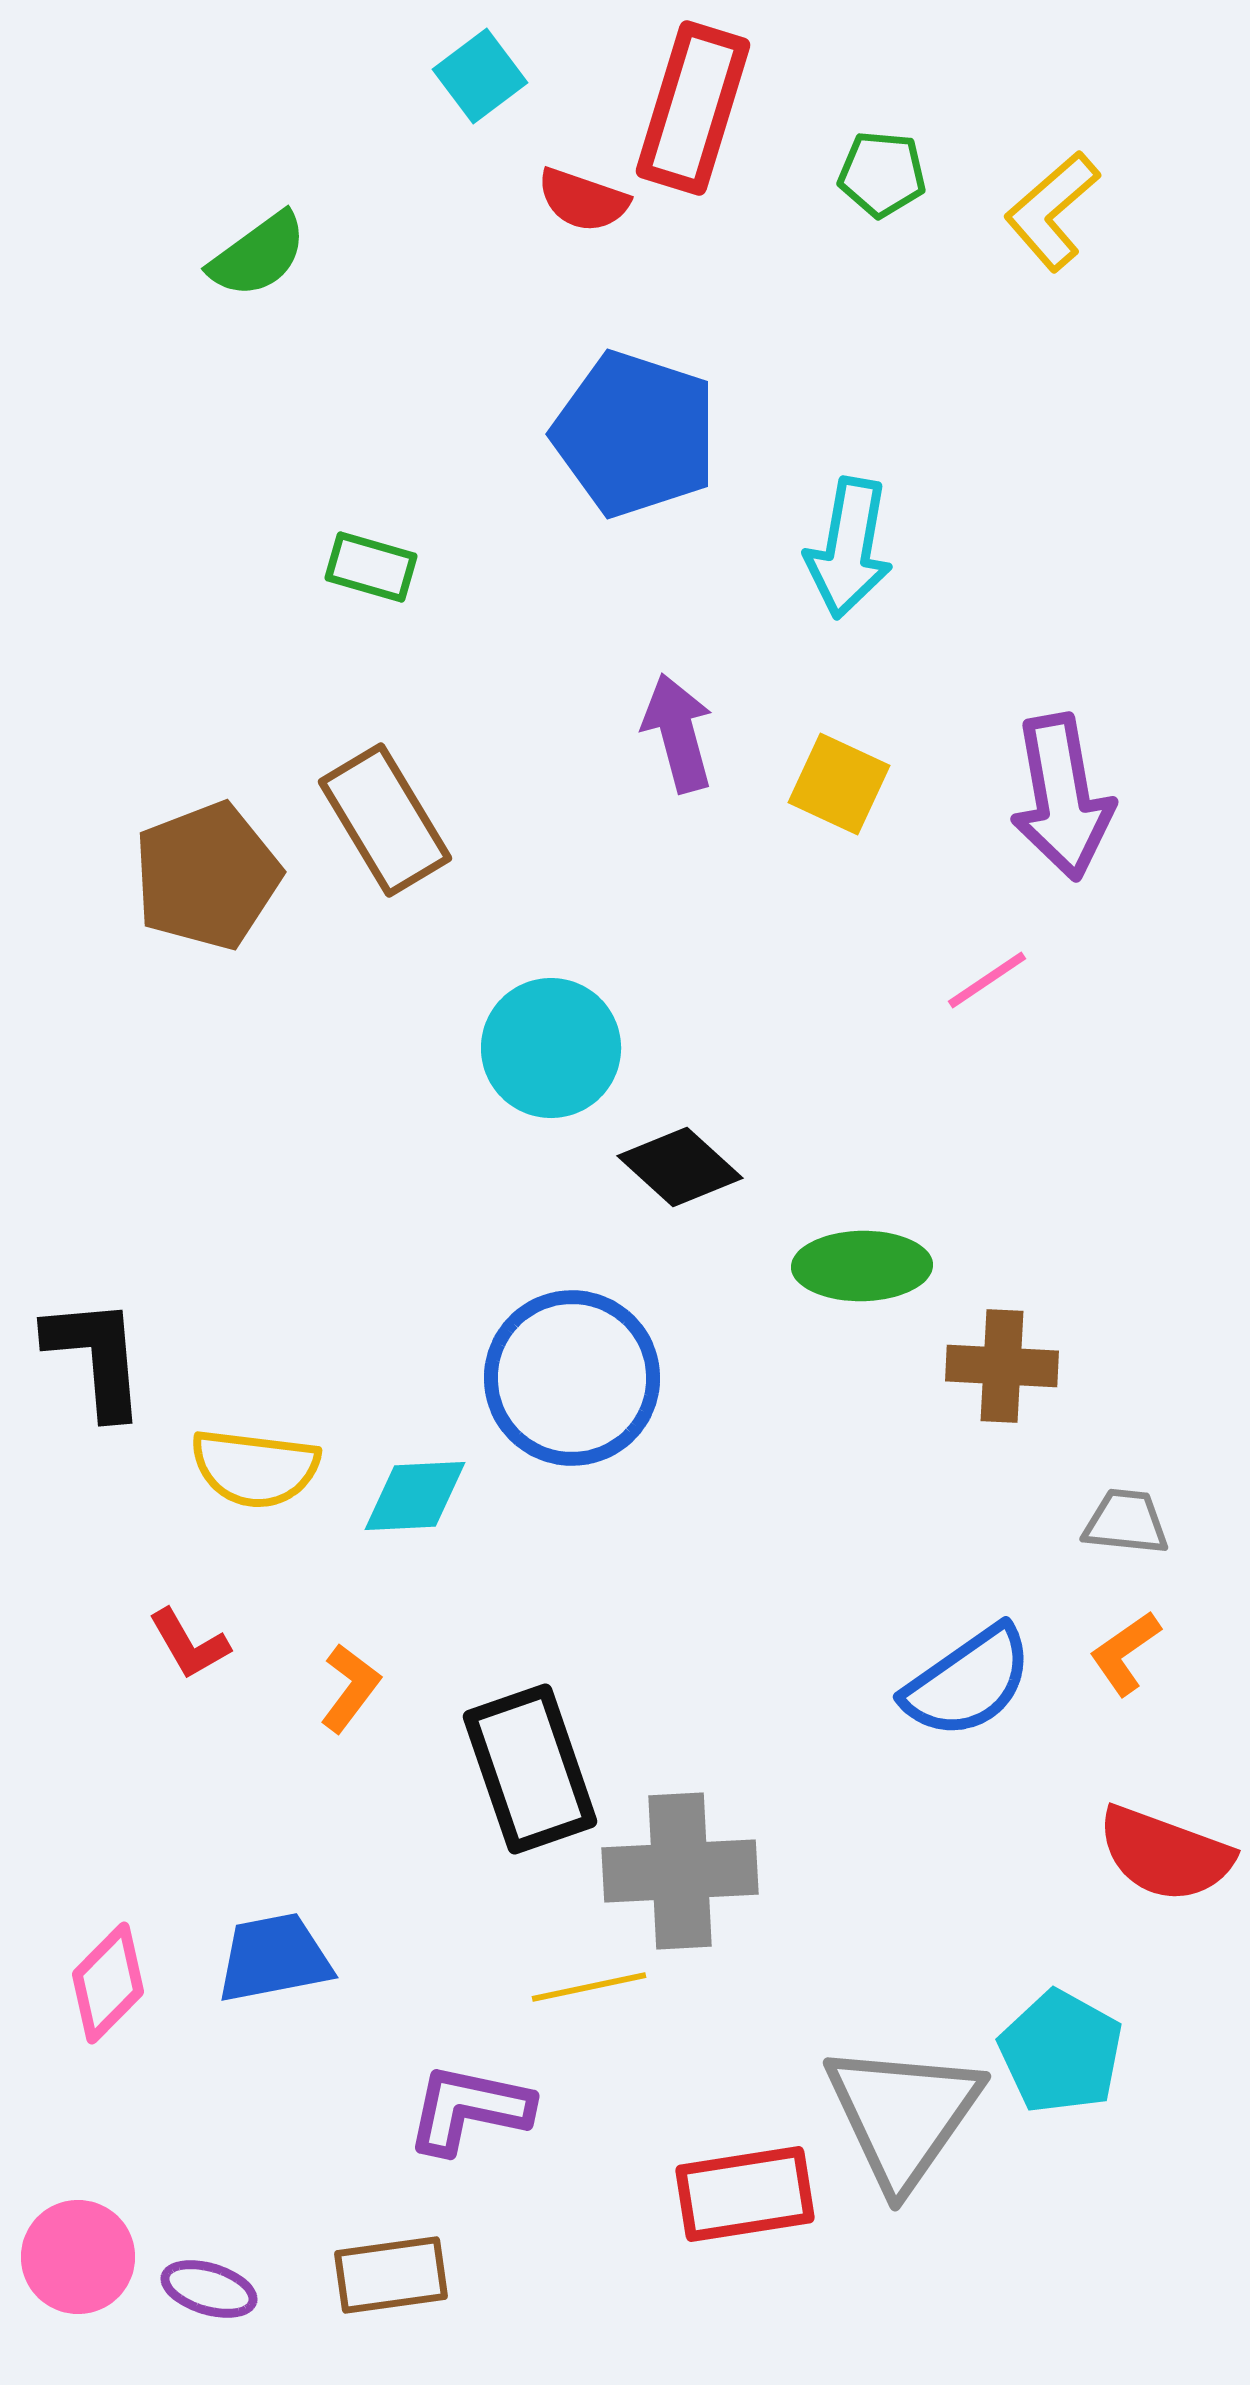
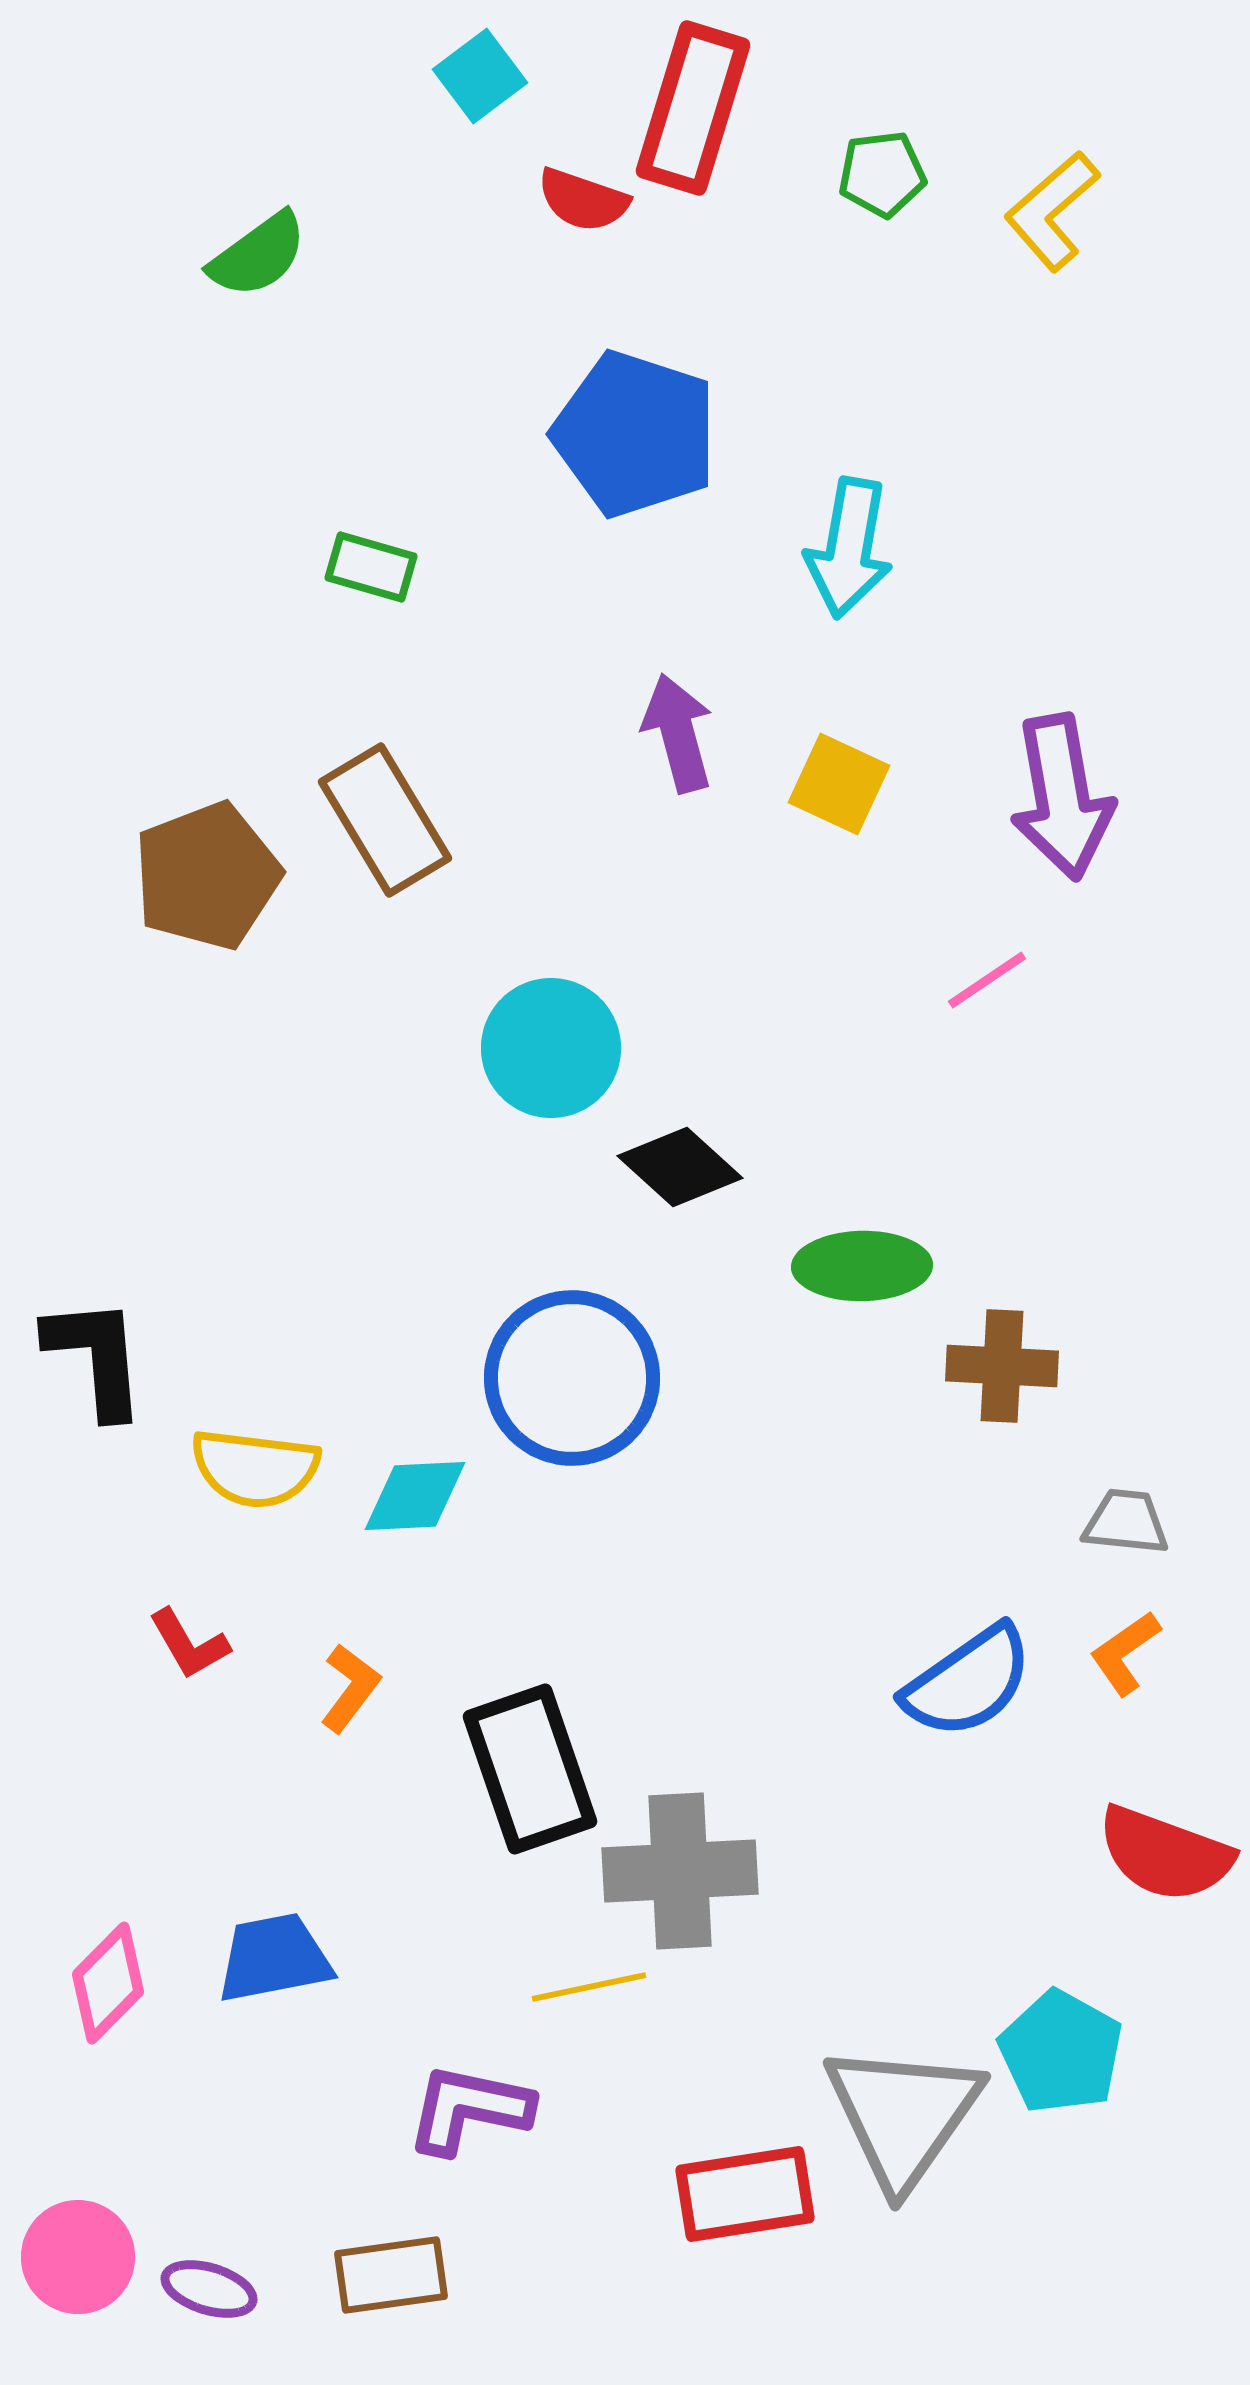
green pentagon at (882, 174): rotated 12 degrees counterclockwise
